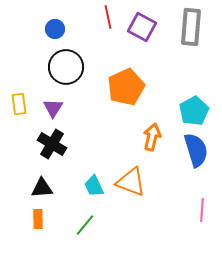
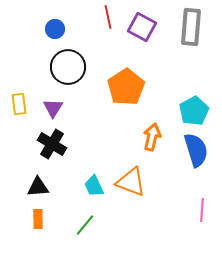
black circle: moved 2 px right
orange pentagon: rotated 9 degrees counterclockwise
black triangle: moved 4 px left, 1 px up
